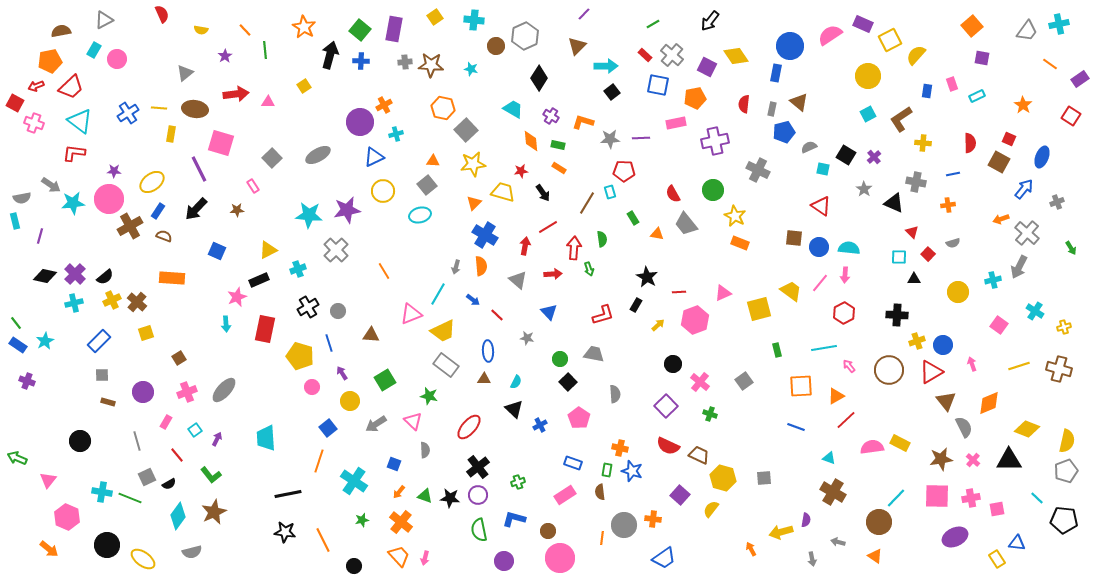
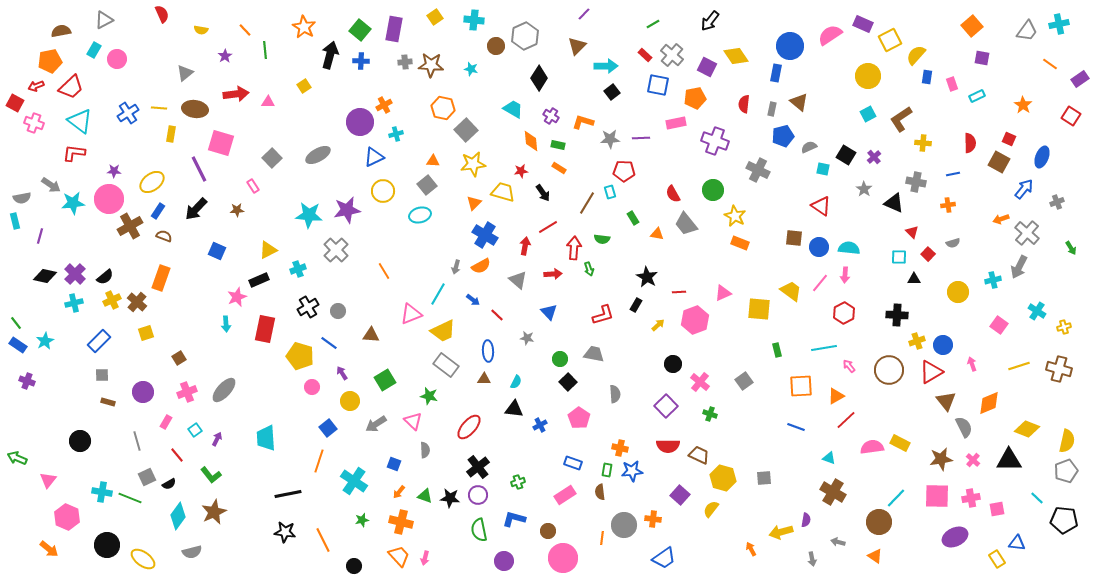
blue rectangle at (927, 91): moved 14 px up
blue pentagon at (784, 132): moved 1 px left, 4 px down
purple cross at (715, 141): rotated 32 degrees clockwise
green semicircle at (602, 239): rotated 105 degrees clockwise
orange semicircle at (481, 266): rotated 66 degrees clockwise
orange rectangle at (172, 278): moved 11 px left; rotated 75 degrees counterclockwise
yellow square at (759, 309): rotated 20 degrees clockwise
cyan cross at (1035, 311): moved 2 px right
blue line at (329, 343): rotated 36 degrees counterclockwise
black triangle at (514, 409): rotated 36 degrees counterclockwise
red semicircle at (668, 446): rotated 25 degrees counterclockwise
blue star at (632, 471): rotated 25 degrees counterclockwise
orange cross at (401, 522): rotated 25 degrees counterclockwise
pink circle at (560, 558): moved 3 px right
